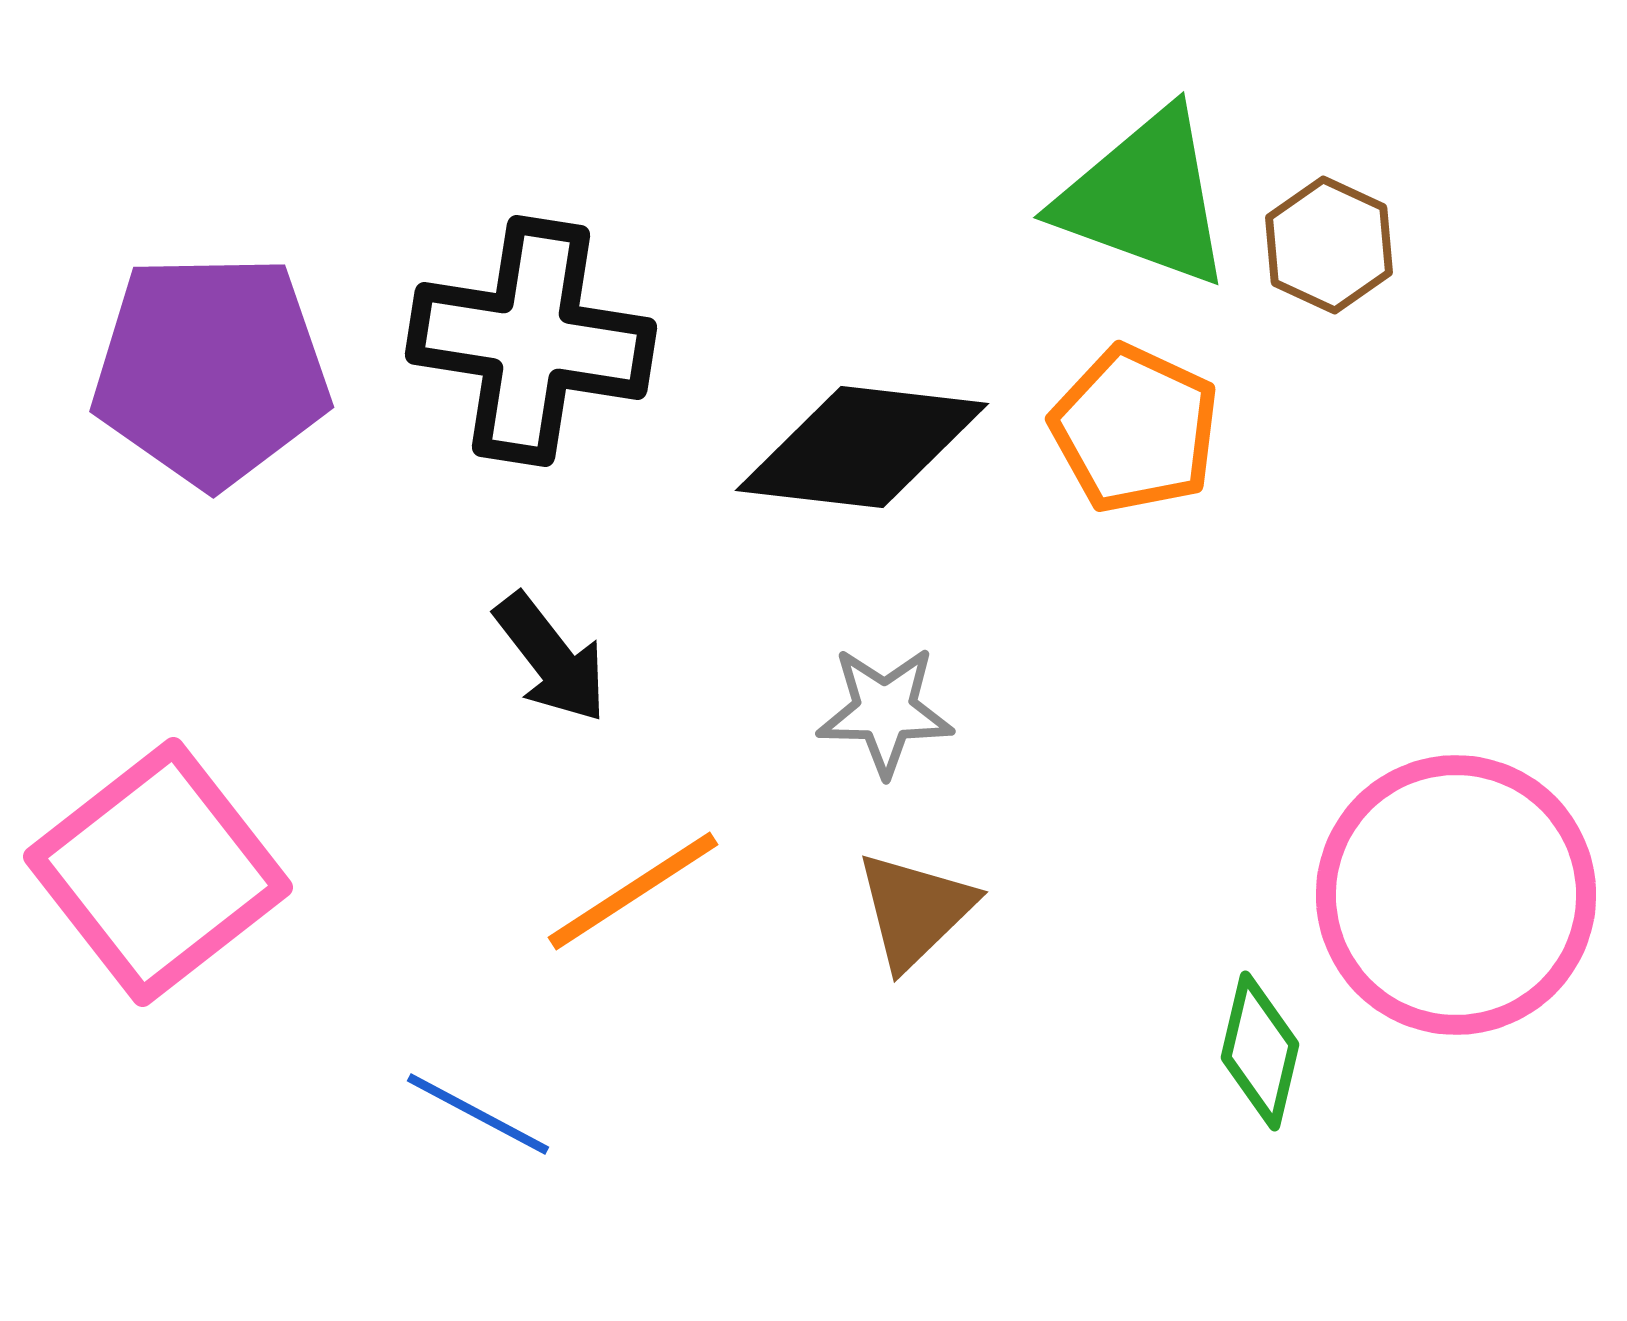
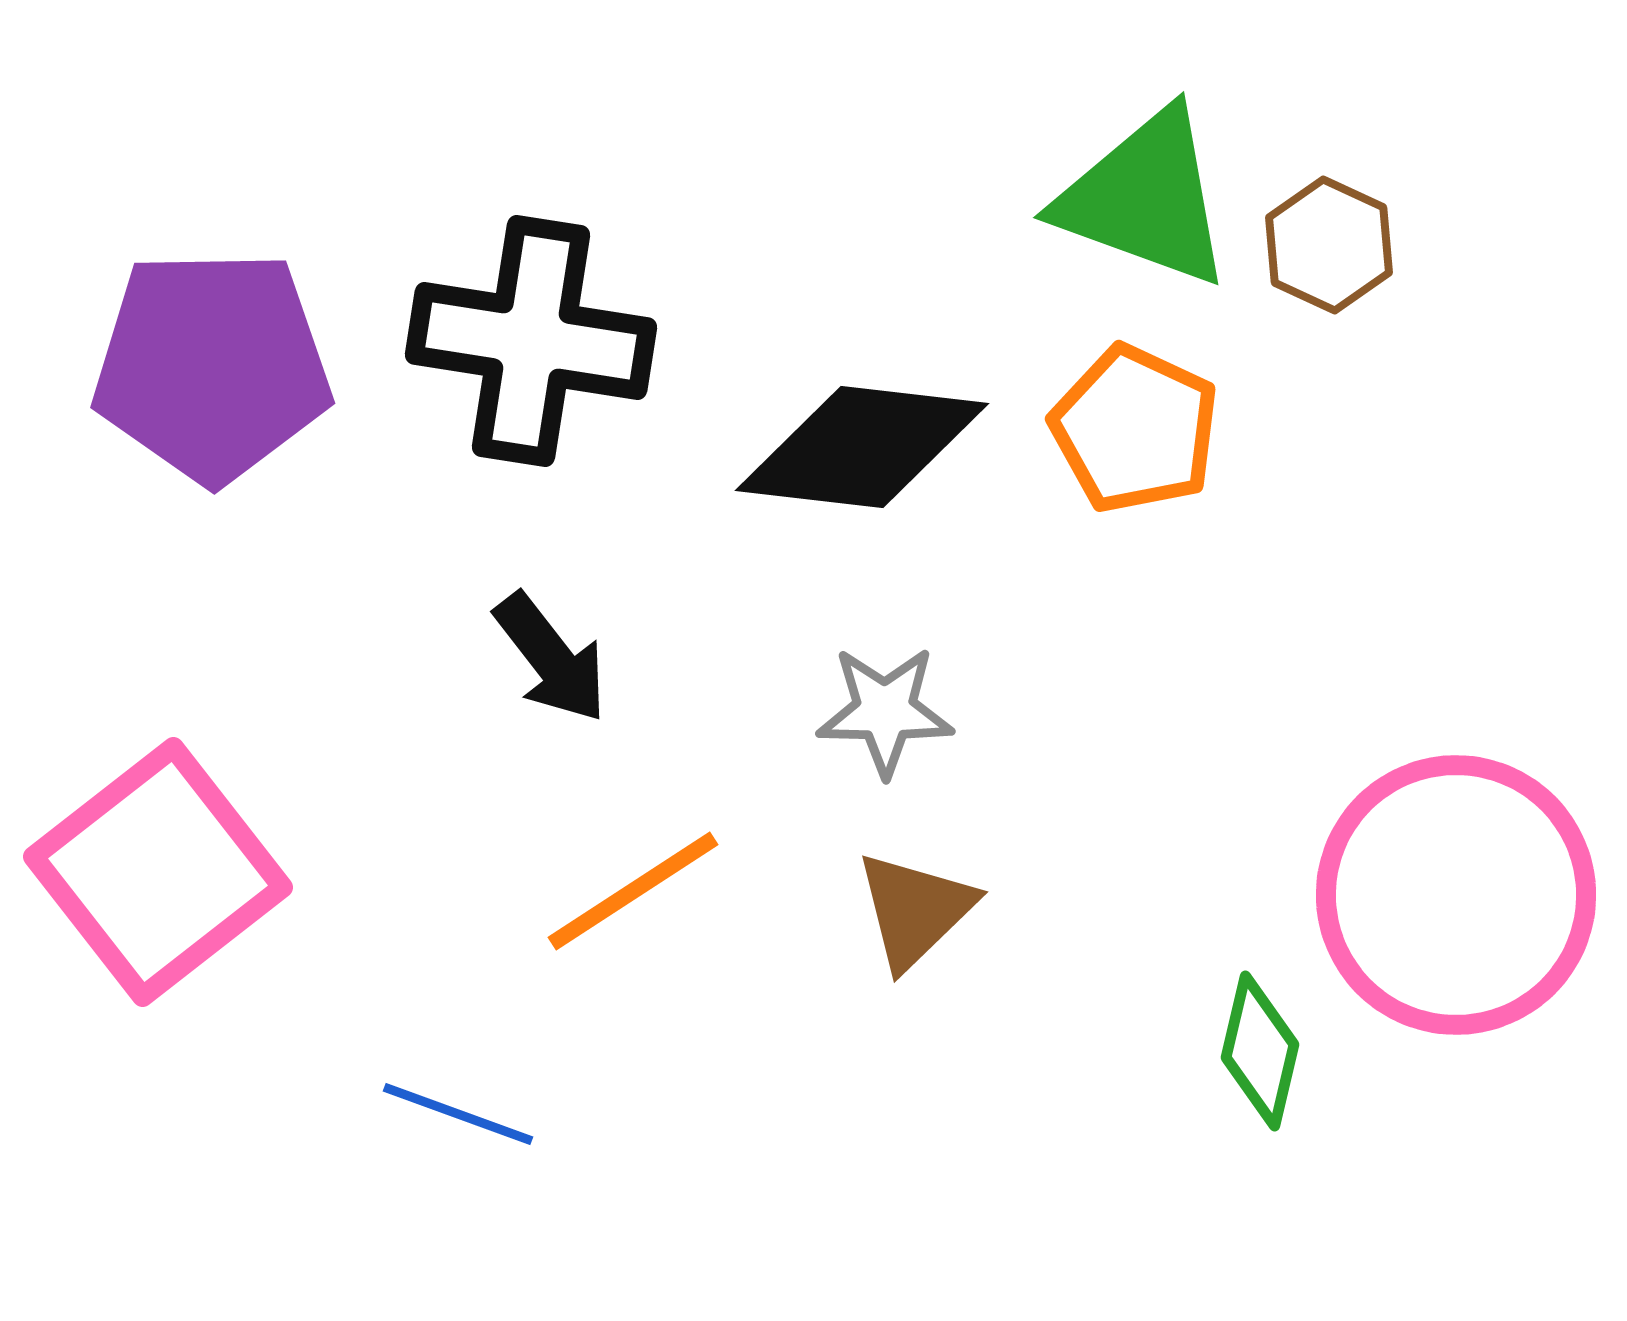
purple pentagon: moved 1 px right, 4 px up
blue line: moved 20 px left; rotated 8 degrees counterclockwise
